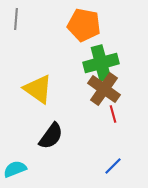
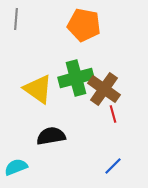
green cross: moved 25 px left, 15 px down
black semicircle: rotated 136 degrees counterclockwise
cyan semicircle: moved 1 px right, 2 px up
